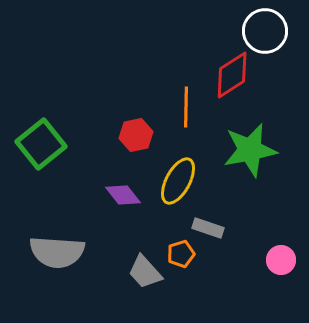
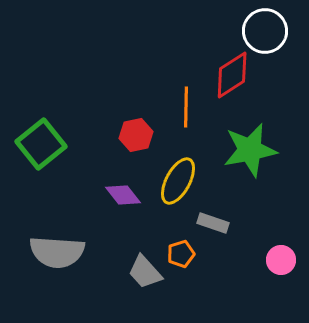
gray rectangle: moved 5 px right, 5 px up
